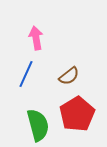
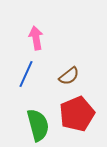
red pentagon: rotated 8 degrees clockwise
